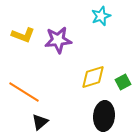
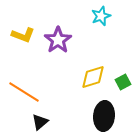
purple star: rotated 28 degrees counterclockwise
